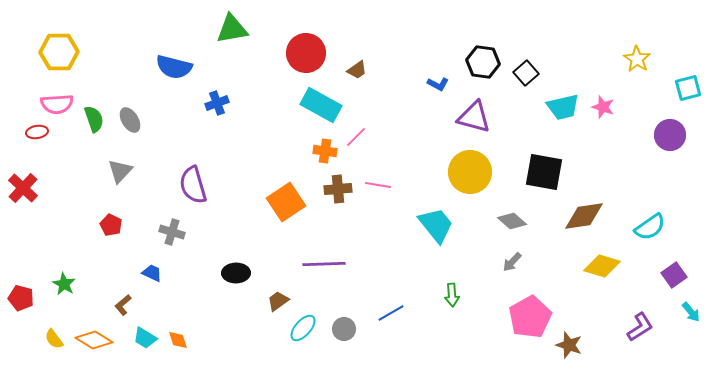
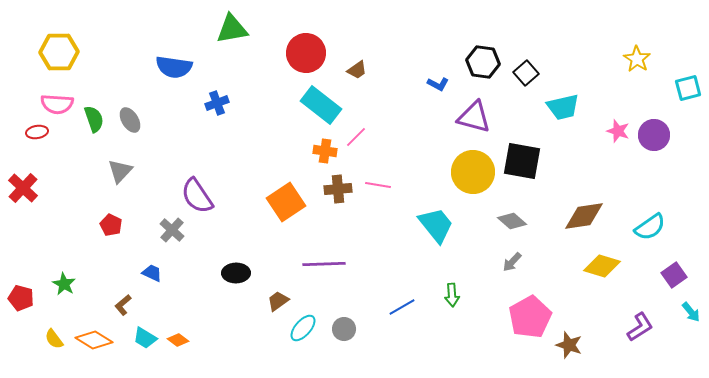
blue semicircle at (174, 67): rotated 6 degrees counterclockwise
pink semicircle at (57, 104): rotated 8 degrees clockwise
cyan rectangle at (321, 105): rotated 9 degrees clockwise
pink star at (603, 107): moved 15 px right, 24 px down
purple circle at (670, 135): moved 16 px left
yellow circle at (470, 172): moved 3 px right
black square at (544, 172): moved 22 px left, 11 px up
purple semicircle at (193, 185): moved 4 px right, 11 px down; rotated 18 degrees counterclockwise
gray cross at (172, 232): moved 2 px up; rotated 25 degrees clockwise
blue line at (391, 313): moved 11 px right, 6 px up
orange diamond at (178, 340): rotated 35 degrees counterclockwise
